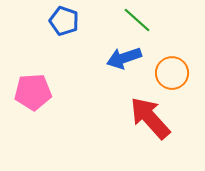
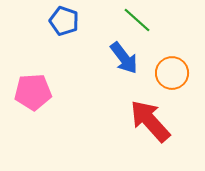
blue arrow: rotated 108 degrees counterclockwise
red arrow: moved 3 px down
